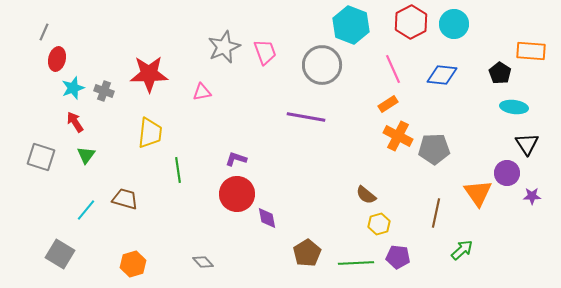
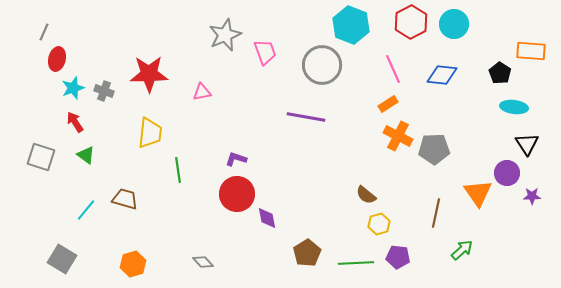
gray star at (224, 47): moved 1 px right, 12 px up
green triangle at (86, 155): rotated 30 degrees counterclockwise
gray square at (60, 254): moved 2 px right, 5 px down
